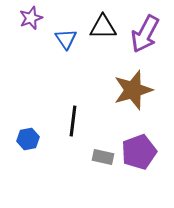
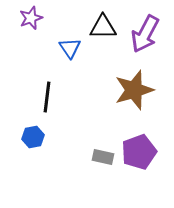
blue triangle: moved 4 px right, 9 px down
brown star: moved 1 px right
black line: moved 26 px left, 24 px up
blue hexagon: moved 5 px right, 2 px up
